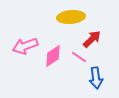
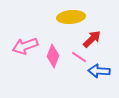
pink diamond: rotated 35 degrees counterclockwise
blue arrow: moved 3 px right, 7 px up; rotated 100 degrees clockwise
